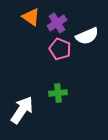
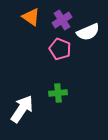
purple cross: moved 5 px right, 3 px up
white semicircle: moved 1 px right, 4 px up
white arrow: moved 1 px up
